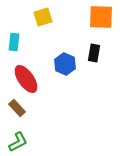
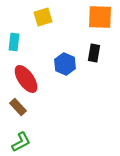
orange square: moved 1 px left
brown rectangle: moved 1 px right, 1 px up
green L-shape: moved 3 px right
